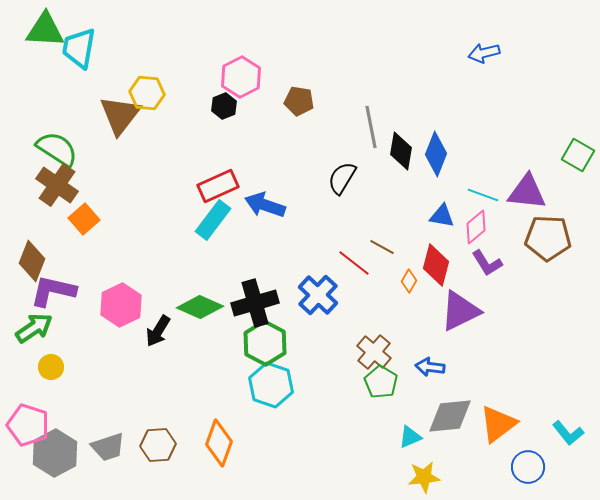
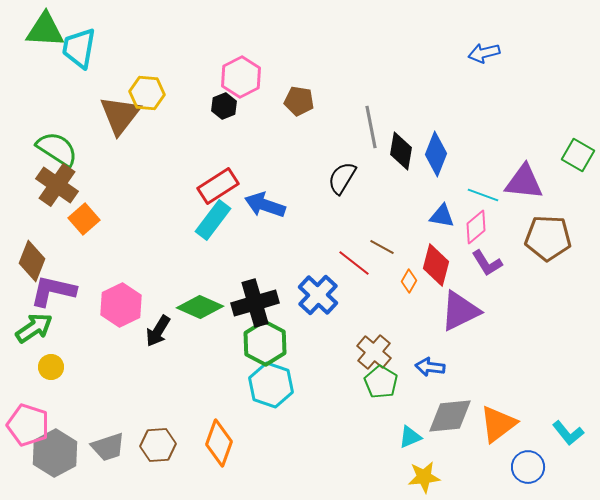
red rectangle at (218, 186): rotated 9 degrees counterclockwise
purple triangle at (527, 192): moved 3 px left, 10 px up
